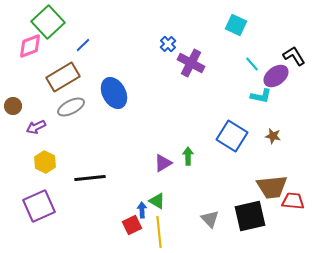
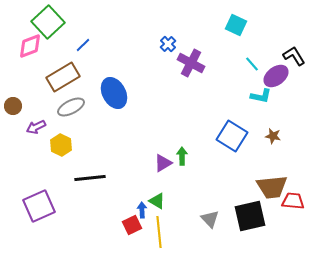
green arrow: moved 6 px left
yellow hexagon: moved 16 px right, 17 px up
